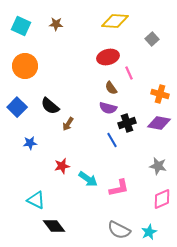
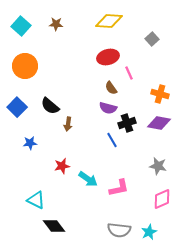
yellow diamond: moved 6 px left
cyan square: rotated 18 degrees clockwise
brown arrow: rotated 24 degrees counterclockwise
gray semicircle: rotated 20 degrees counterclockwise
